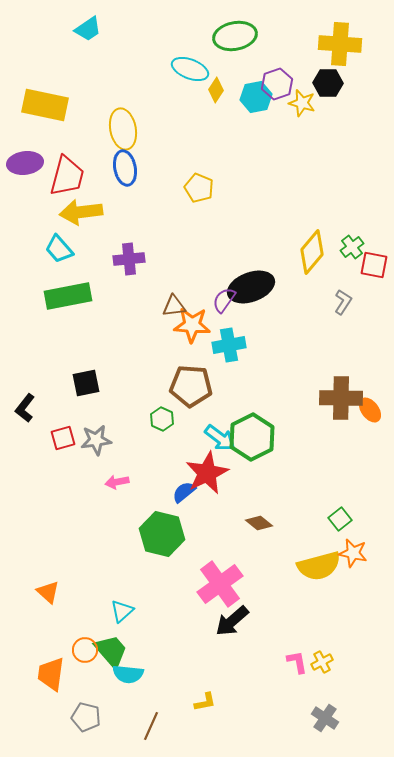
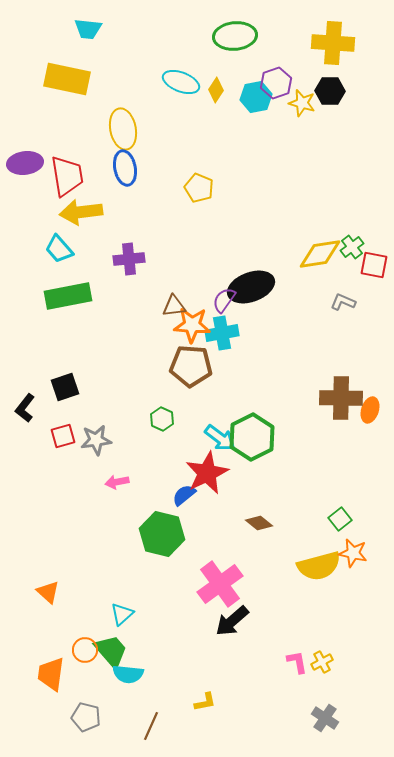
cyan trapezoid at (88, 29): rotated 40 degrees clockwise
green ellipse at (235, 36): rotated 6 degrees clockwise
yellow cross at (340, 44): moved 7 px left, 1 px up
cyan ellipse at (190, 69): moved 9 px left, 13 px down
black hexagon at (328, 83): moved 2 px right, 8 px down
purple hexagon at (277, 84): moved 1 px left, 1 px up
yellow rectangle at (45, 105): moved 22 px right, 26 px up
red trapezoid at (67, 176): rotated 24 degrees counterclockwise
yellow diamond at (312, 252): moved 8 px right, 2 px down; rotated 42 degrees clockwise
gray L-shape at (343, 302): rotated 100 degrees counterclockwise
cyan cross at (229, 345): moved 7 px left, 12 px up
black square at (86, 383): moved 21 px left, 4 px down; rotated 8 degrees counterclockwise
brown pentagon at (191, 386): moved 20 px up
orange ellipse at (370, 410): rotated 55 degrees clockwise
red square at (63, 438): moved 2 px up
blue semicircle at (184, 492): moved 3 px down
cyan triangle at (122, 611): moved 3 px down
